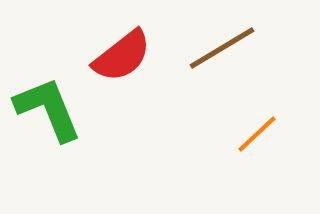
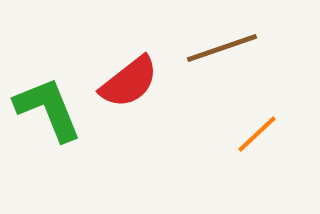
brown line: rotated 12 degrees clockwise
red semicircle: moved 7 px right, 26 px down
